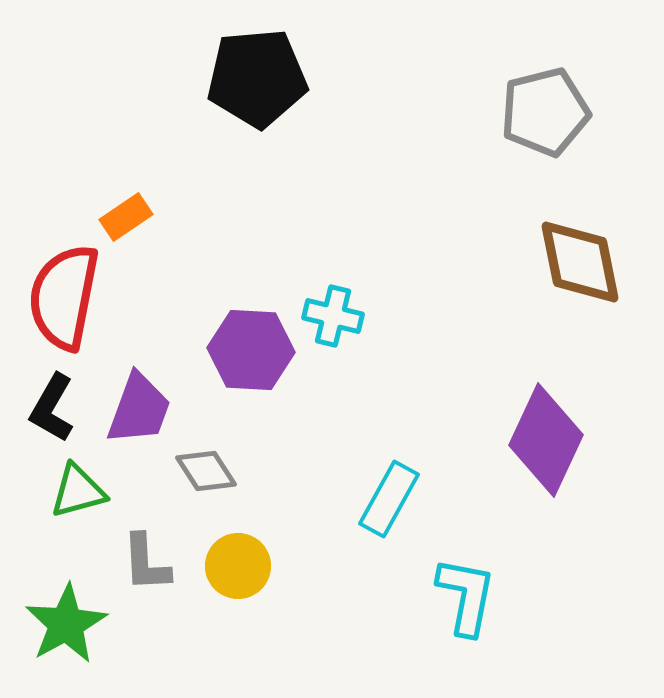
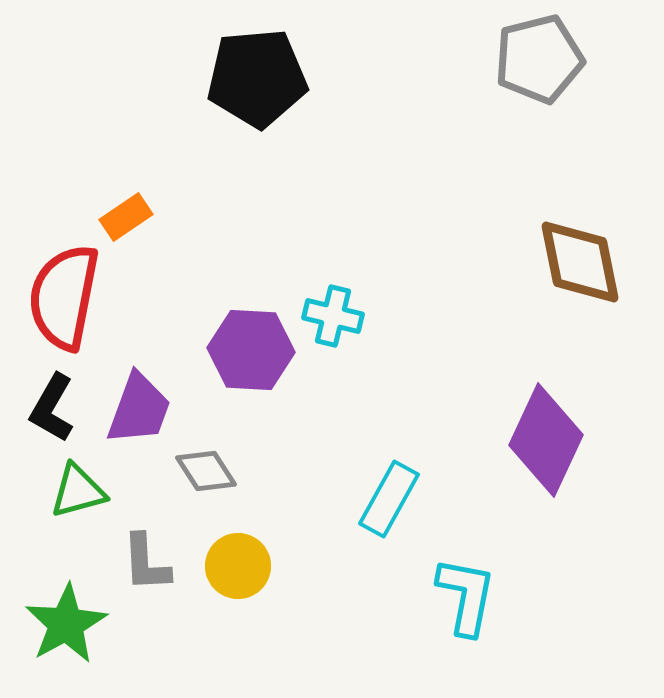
gray pentagon: moved 6 px left, 53 px up
